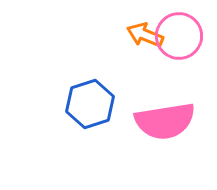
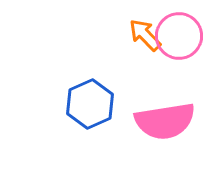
orange arrow: rotated 24 degrees clockwise
blue hexagon: rotated 6 degrees counterclockwise
